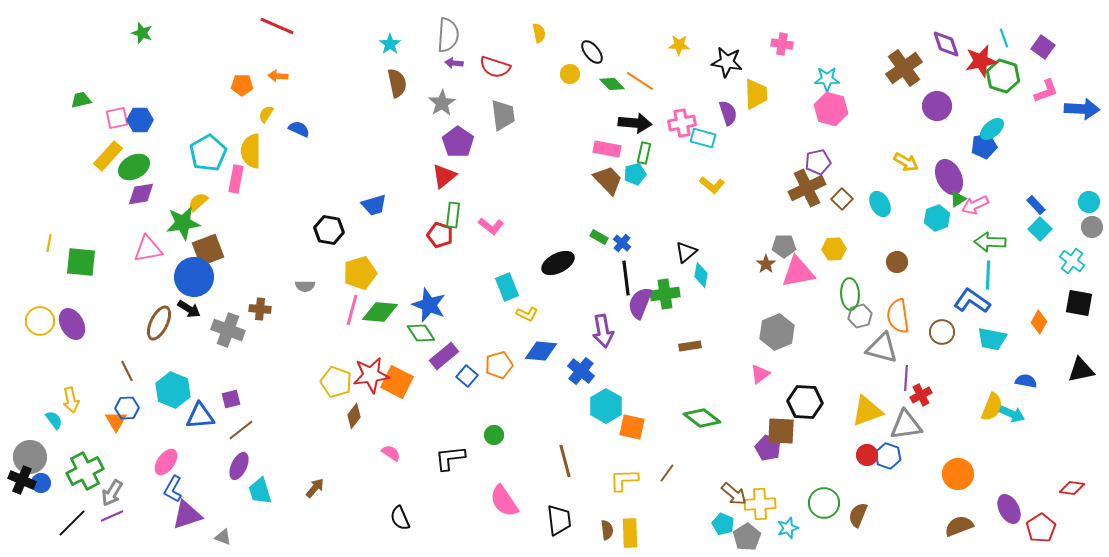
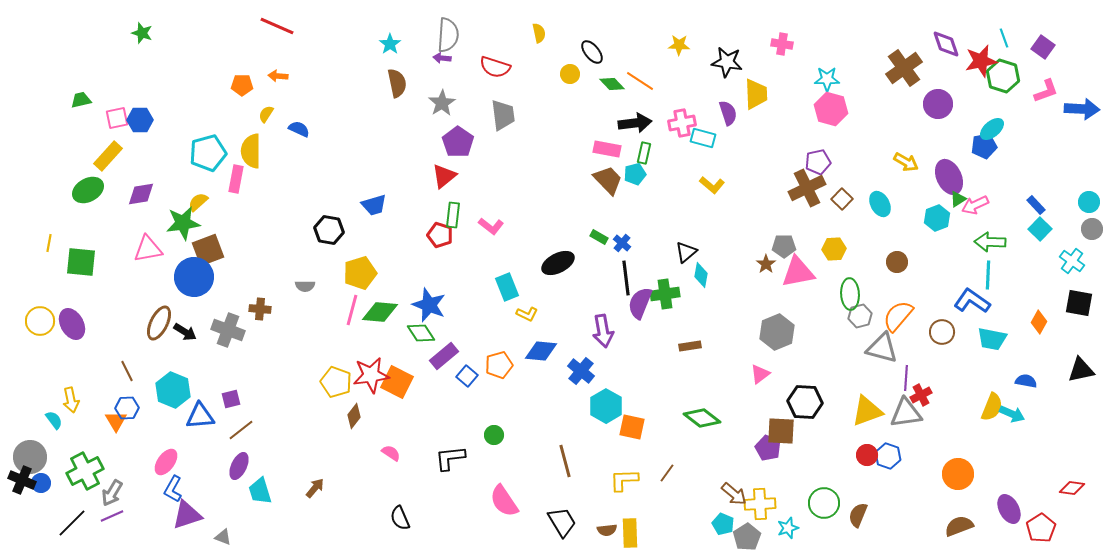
purple arrow at (454, 63): moved 12 px left, 5 px up
purple circle at (937, 106): moved 1 px right, 2 px up
black arrow at (635, 123): rotated 12 degrees counterclockwise
cyan pentagon at (208, 153): rotated 15 degrees clockwise
green ellipse at (134, 167): moved 46 px left, 23 px down
gray circle at (1092, 227): moved 2 px down
black arrow at (189, 309): moved 4 px left, 23 px down
orange semicircle at (898, 316): rotated 48 degrees clockwise
gray triangle at (906, 425): moved 12 px up
black trapezoid at (559, 520): moved 3 px right, 2 px down; rotated 24 degrees counterclockwise
brown semicircle at (607, 530): rotated 90 degrees clockwise
